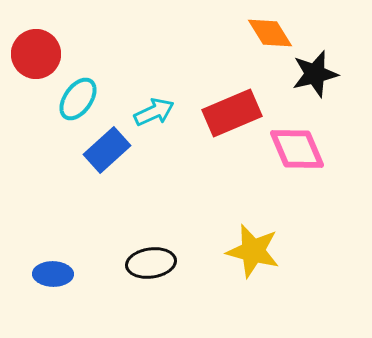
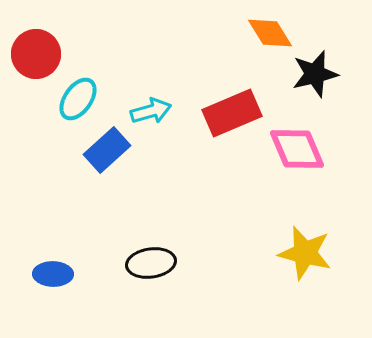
cyan arrow: moved 3 px left, 1 px up; rotated 9 degrees clockwise
yellow star: moved 52 px right, 2 px down
